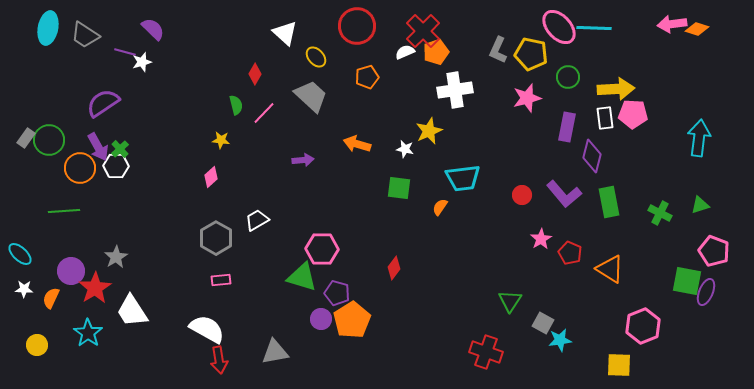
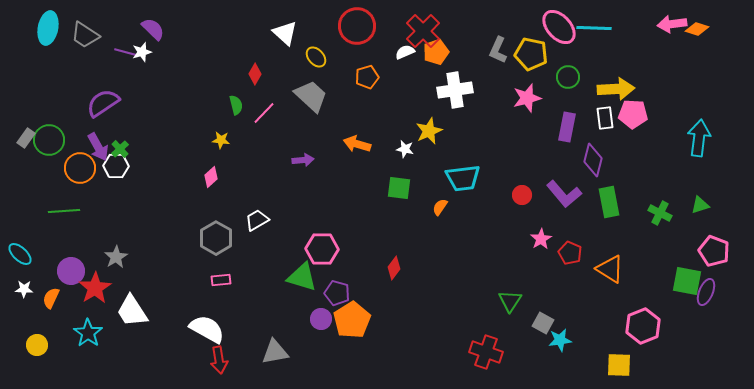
white star at (142, 62): moved 10 px up
purple diamond at (592, 156): moved 1 px right, 4 px down
